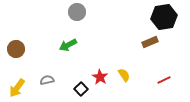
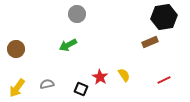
gray circle: moved 2 px down
gray semicircle: moved 4 px down
black square: rotated 24 degrees counterclockwise
